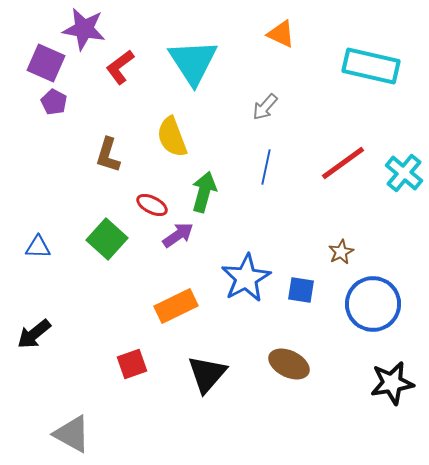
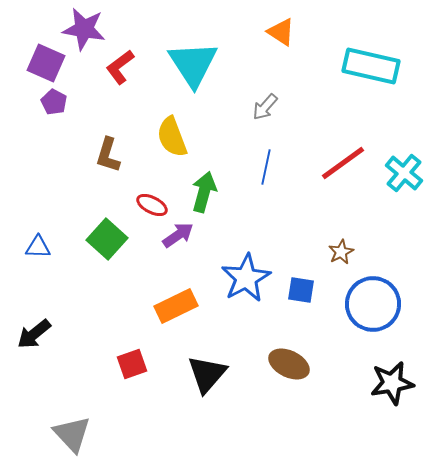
orange triangle: moved 2 px up; rotated 8 degrees clockwise
cyan triangle: moved 2 px down
gray triangle: rotated 18 degrees clockwise
